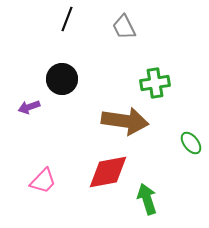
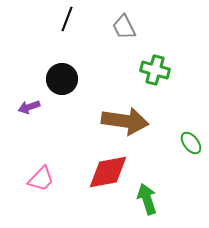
green cross: moved 13 px up; rotated 24 degrees clockwise
pink trapezoid: moved 2 px left, 2 px up
